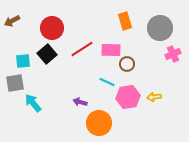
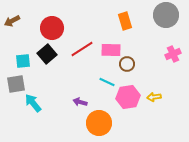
gray circle: moved 6 px right, 13 px up
gray square: moved 1 px right, 1 px down
